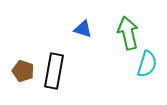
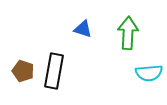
green arrow: rotated 16 degrees clockwise
cyan semicircle: moved 2 px right, 9 px down; rotated 68 degrees clockwise
